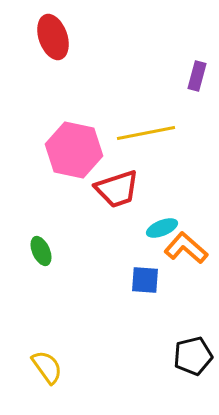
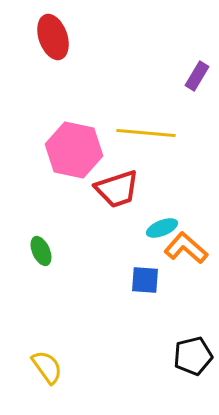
purple rectangle: rotated 16 degrees clockwise
yellow line: rotated 16 degrees clockwise
